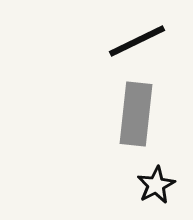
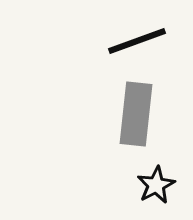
black line: rotated 6 degrees clockwise
